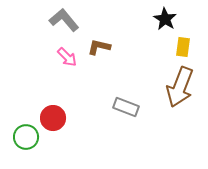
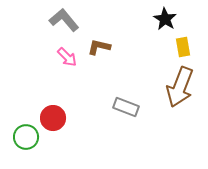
yellow rectangle: rotated 18 degrees counterclockwise
